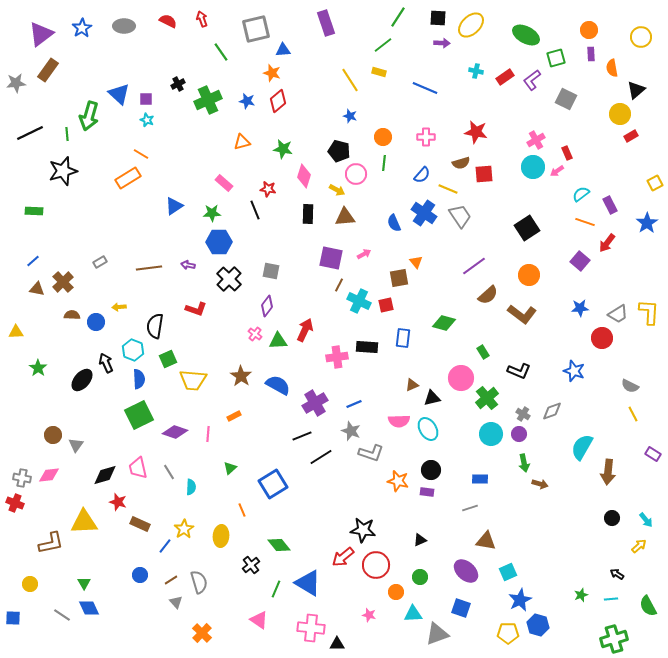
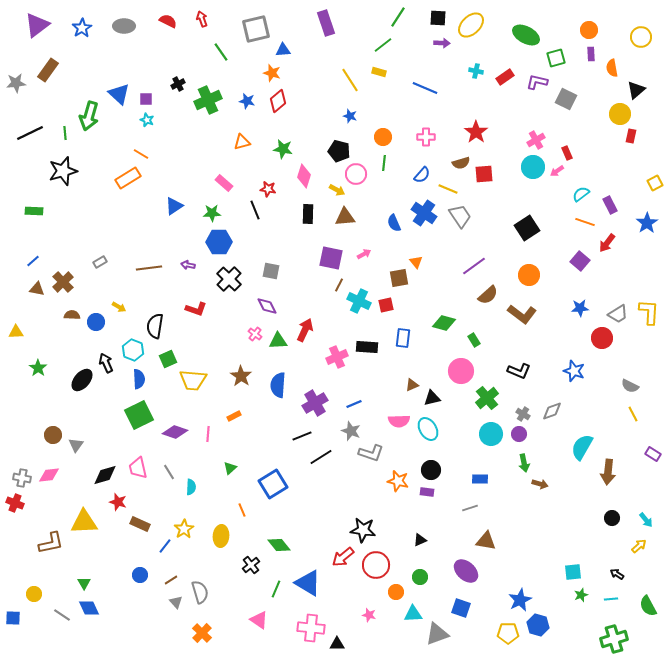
purple triangle at (41, 34): moved 4 px left, 9 px up
purple L-shape at (532, 80): moved 5 px right, 2 px down; rotated 50 degrees clockwise
red star at (476, 132): rotated 25 degrees clockwise
green line at (67, 134): moved 2 px left, 1 px up
red rectangle at (631, 136): rotated 48 degrees counterclockwise
purple diamond at (267, 306): rotated 65 degrees counterclockwise
yellow arrow at (119, 307): rotated 144 degrees counterclockwise
green rectangle at (483, 352): moved 9 px left, 12 px up
pink cross at (337, 357): rotated 15 degrees counterclockwise
pink circle at (461, 378): moved 7 px up
blue semicircle at (278, 385): rotated 115 degrees counterclockwise
cyan square at (508, 572): moved 65 px right; rotated 18 degrees clockwise
gray semicircle at (199, 582): moved 1 px right, 10 px down
yellow circle at (30, 584): moved 4 px right, 10 px down
